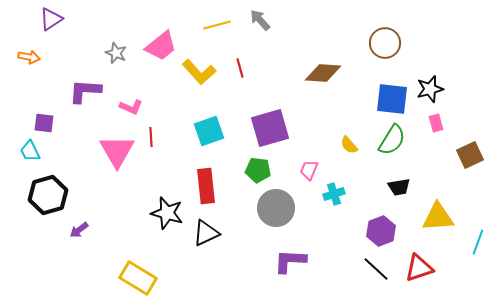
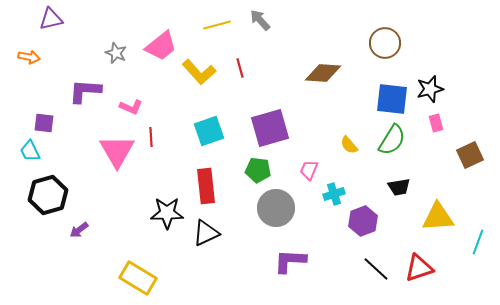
purple triangle at (51, 19): rotated 20 degrees clockwise
black star at (167, 213): rotated 16 degrees counterclockwise
purple hexagon at (381, 231): moved 18 px left, 10 px up
